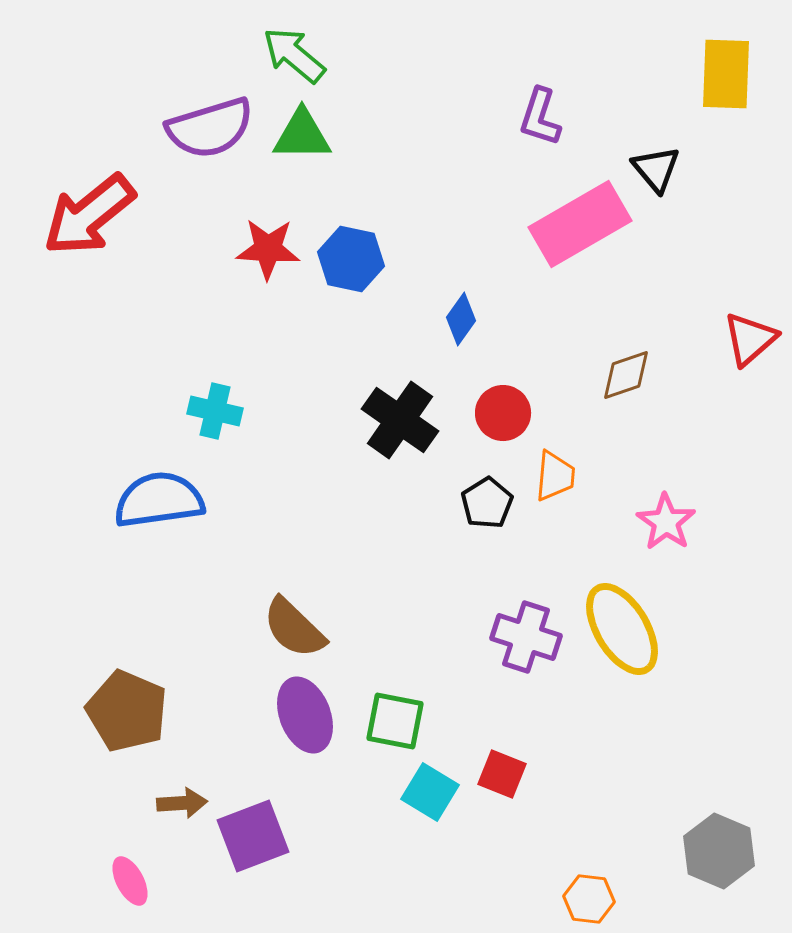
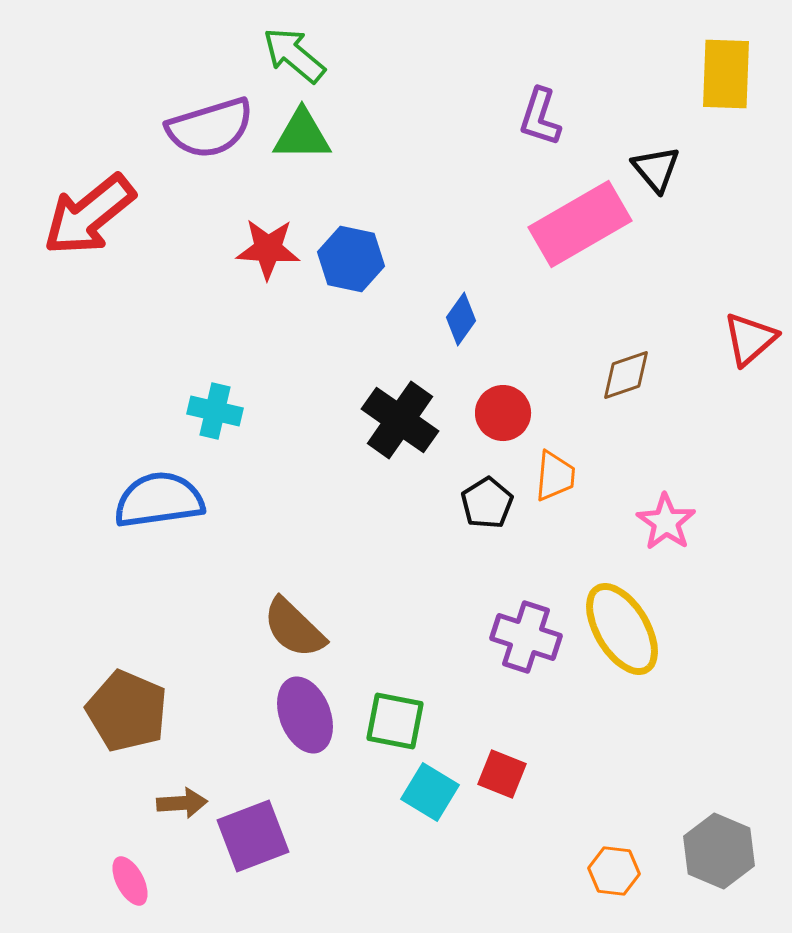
orange hexagon: moved 25 px right, 28 px up
